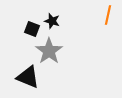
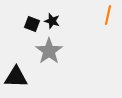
black square: moved 5 px up
black triangle: moved 12 px left; rotated 20 degrees counterclockwise
